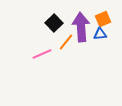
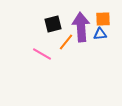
orange square: rotated 21 degrees clockwise
black square: moved 1 px left, 1 px down; rotated 30 degrees clockwise
pink line: rotated 54 degrees clockwise
